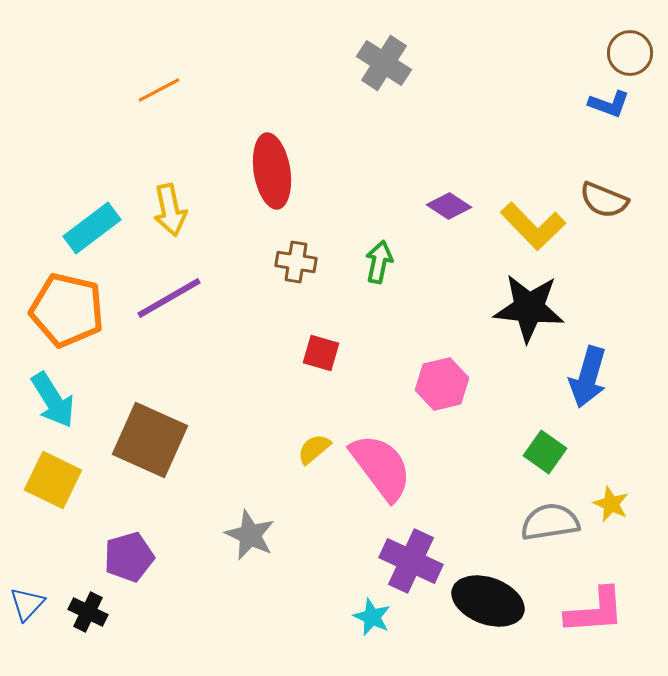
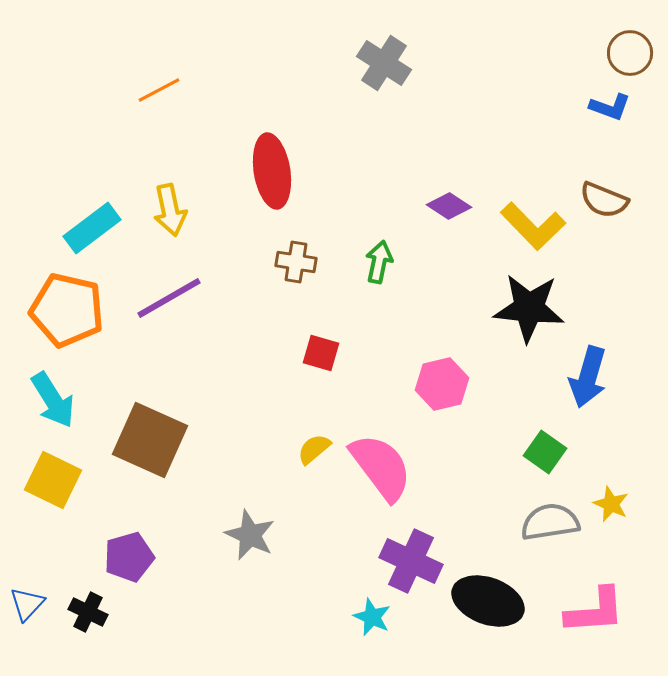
blue L-shape: moved 1 px right, 3 px down
